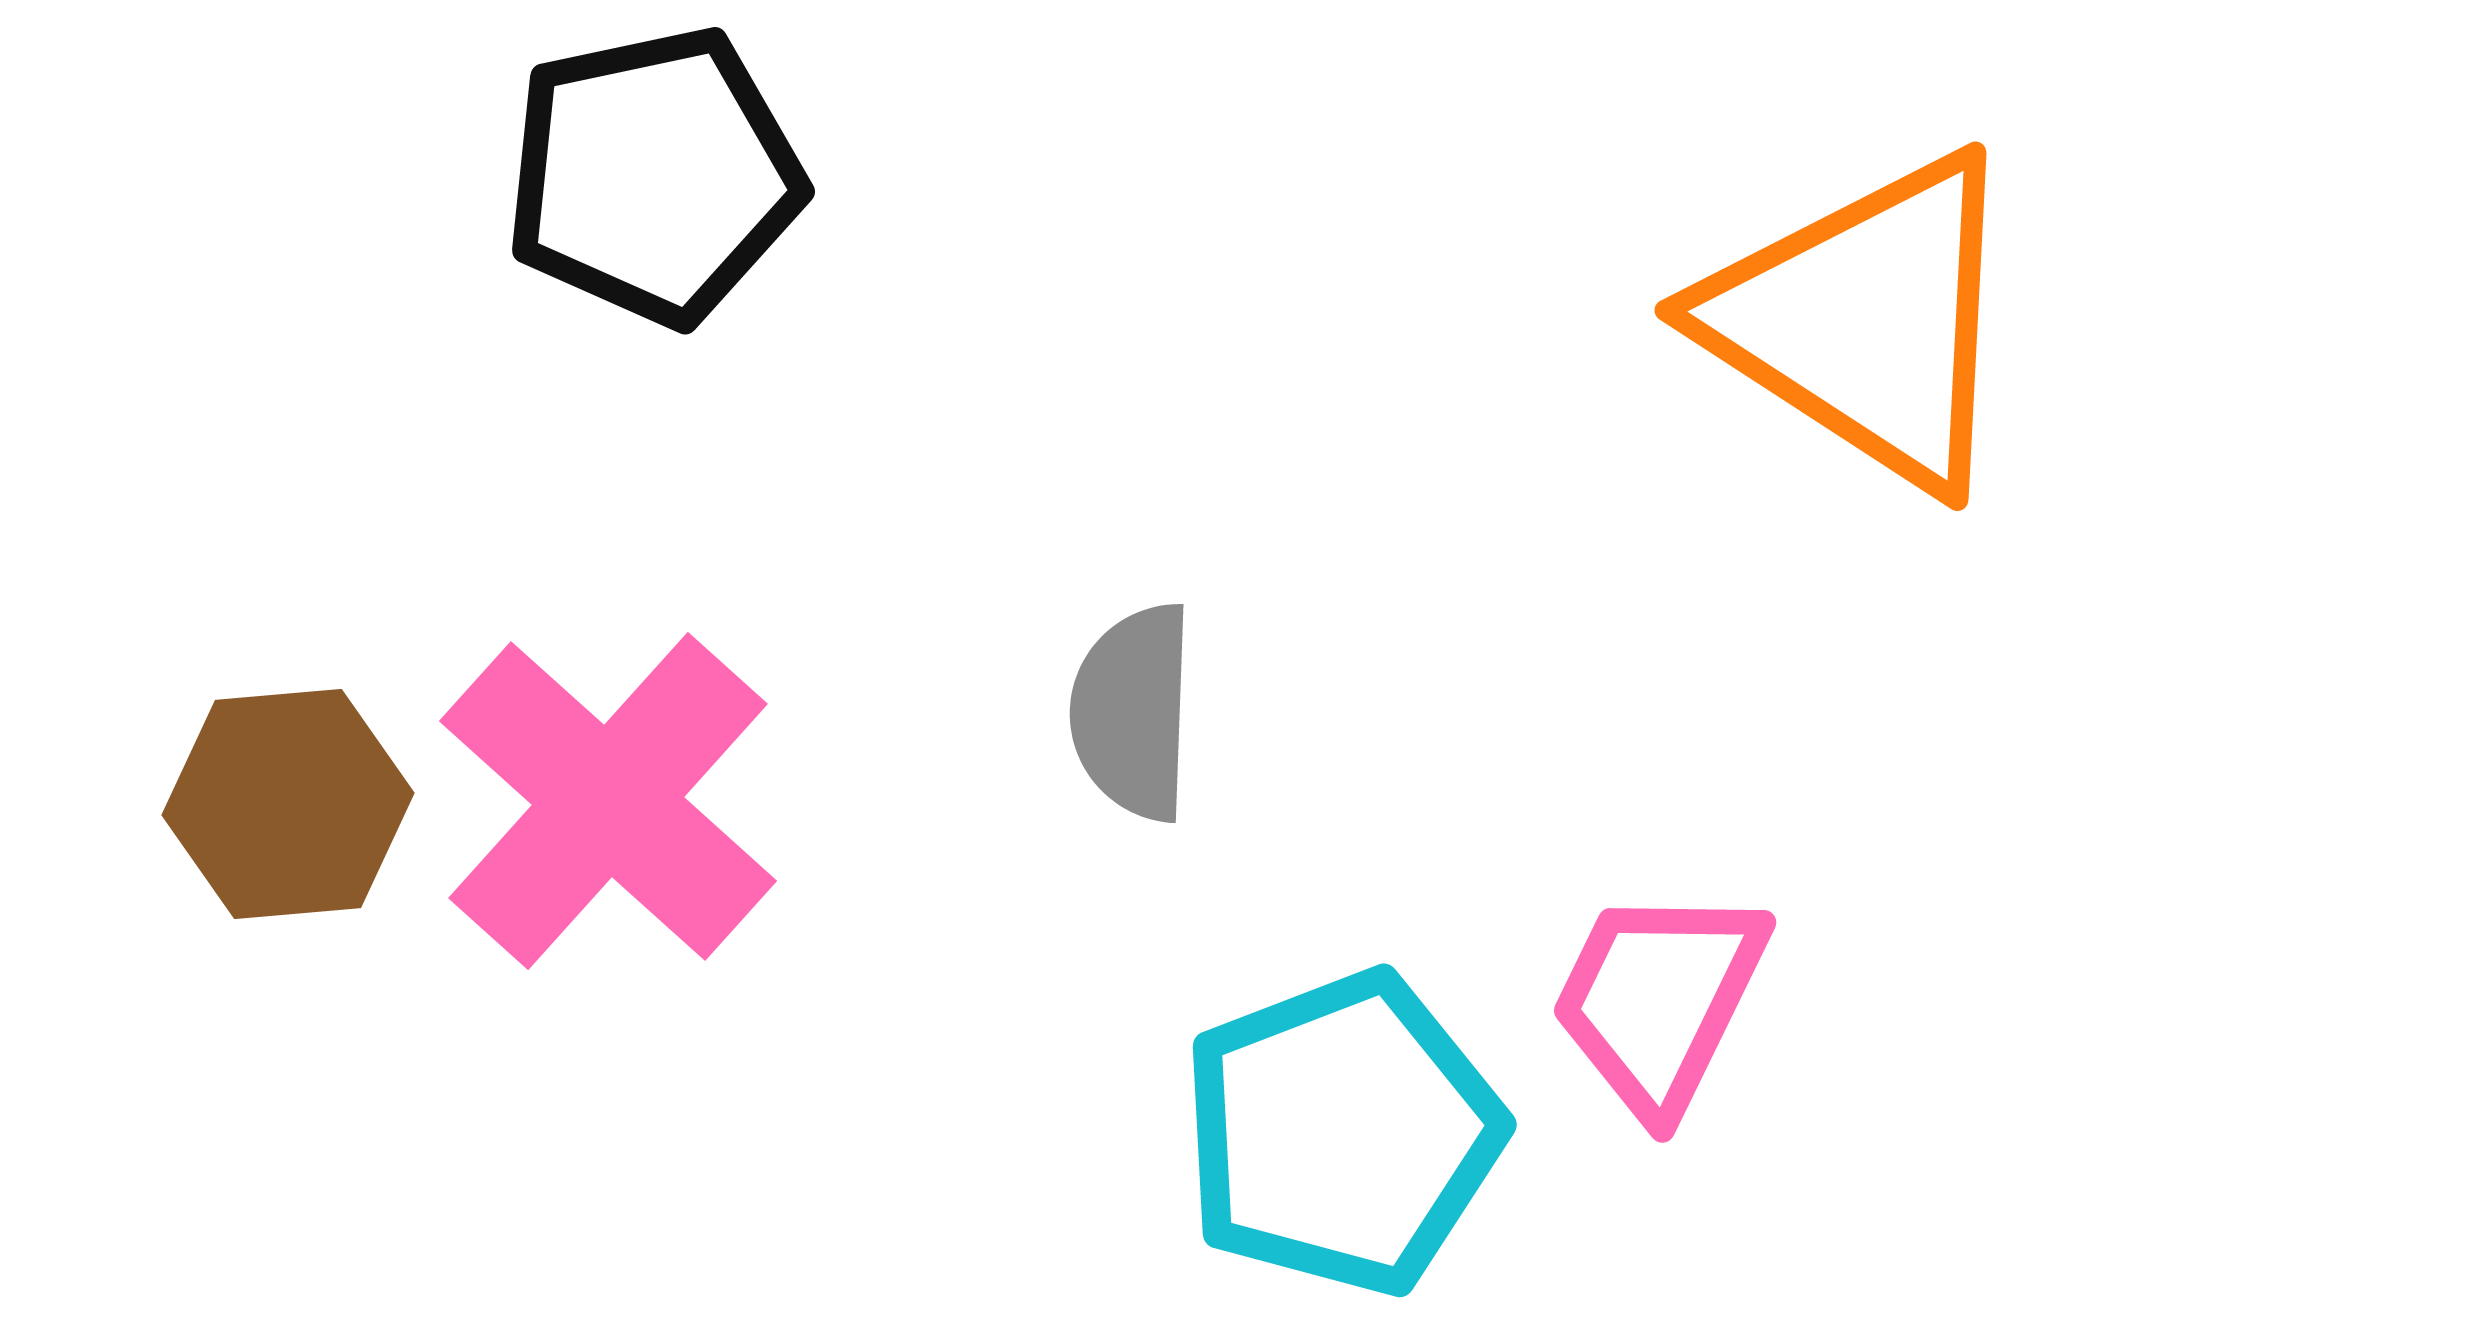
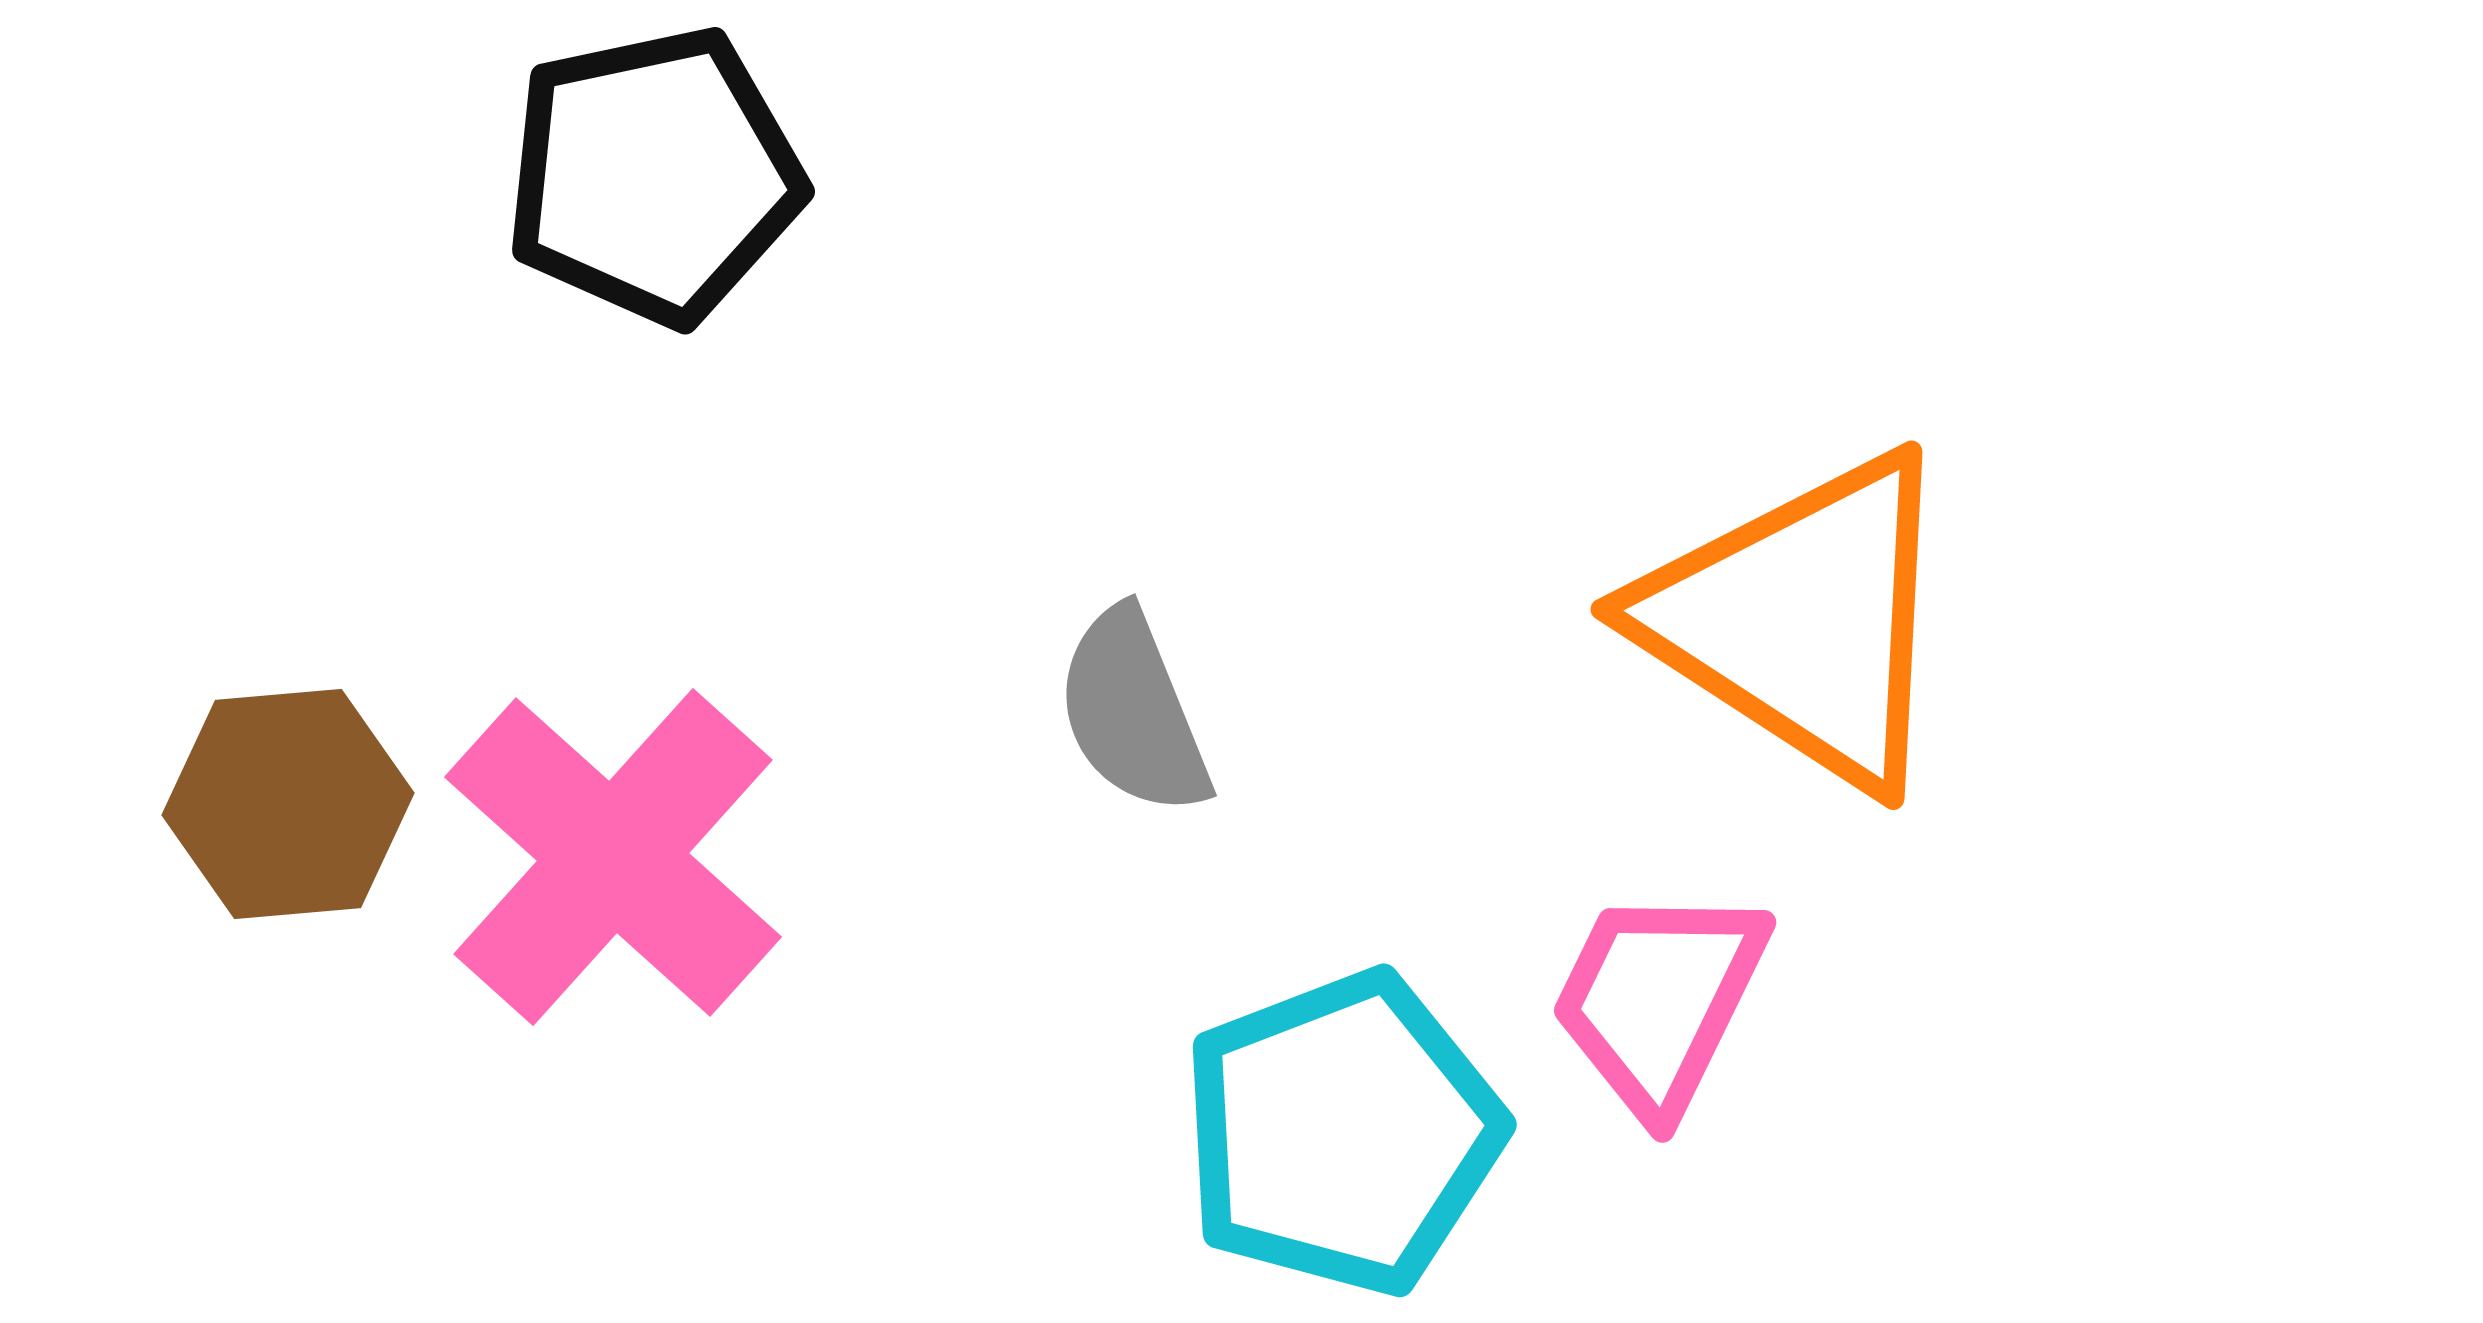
orange triangle: moved 64 px left, 299 px down
gray semicircle: rotated 24 degrees counterclockwise
pink cross: moved 5 px right, 56 px down
